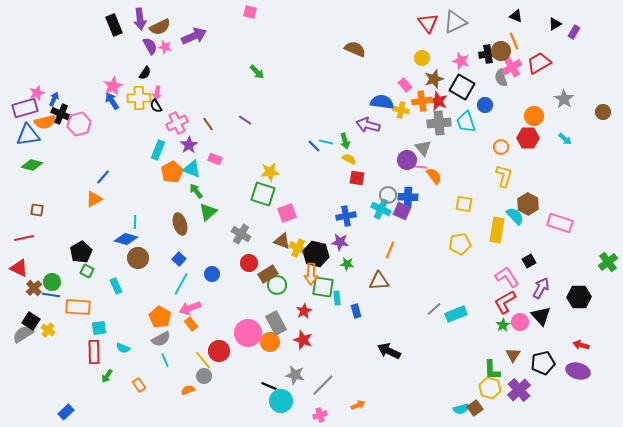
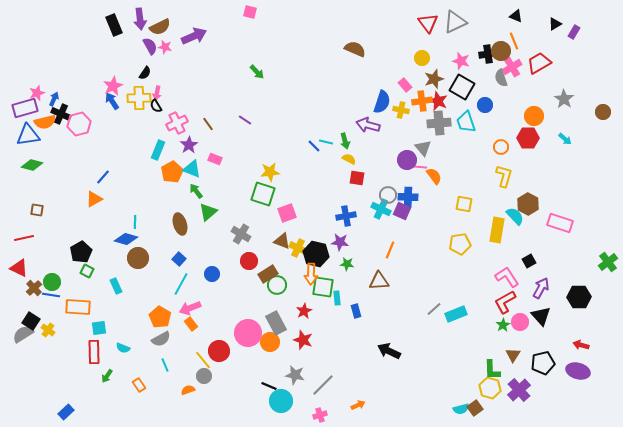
blue semicircle at (382, 102): rotated 100 degrees clockwise
red circle at (249, 263): moved 2 px up
cyan line at (165, 360): moved 5 px down
